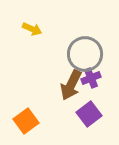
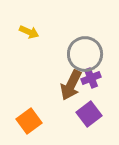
yellow arrow: moved 3 px left, 3 px down
orange square: moved 3 px right
